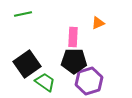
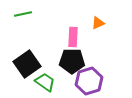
black pentagon: moved 2 px left
